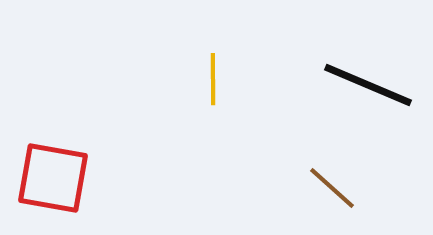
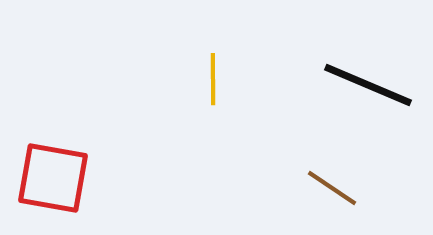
brown line: rotated 8 degrees counterclockwise
